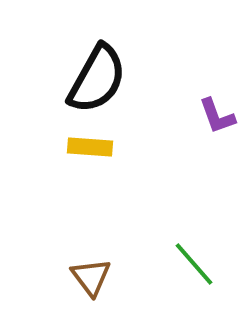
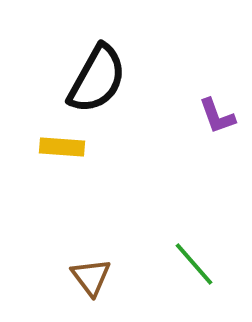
yellow rectangle: moved 28 px left
